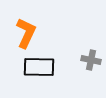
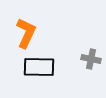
gray cross: moved 1 px up
